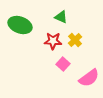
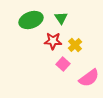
green triangle: moved 1 px down; rotated 32 degrees clockwise
green ellipse: moved 11 px right, 5 px up; rotated 40 degrees counterclockwise
yellow cross: moved 5 px down
